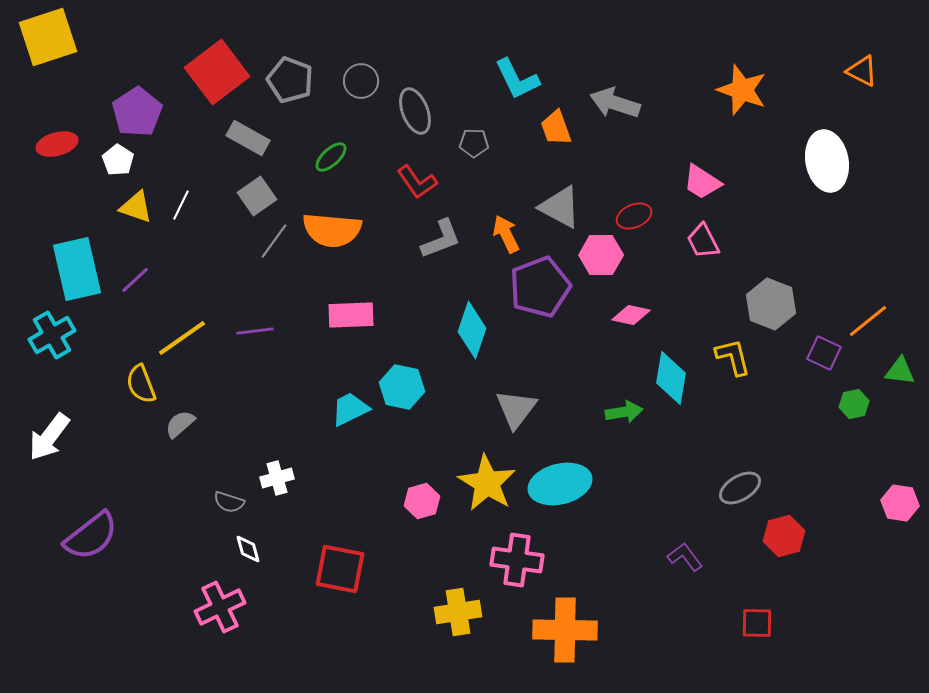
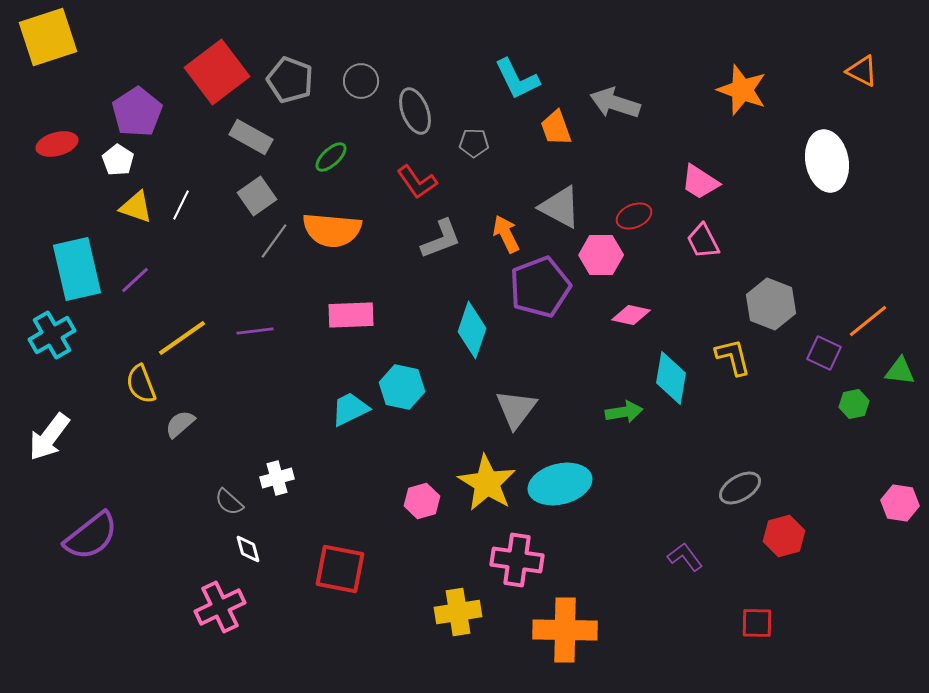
gray rectangle at (248, 138): moved 3 px right, 1 px up
pink trapezoid at (702, 182): moved 2 px left
gray semicircle at (229, 502): rotated 24 degrees clockwise
